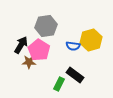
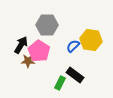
gray hexagon: moved 1 px right, 1 px up; rotated 10 degrees clockwise
yellow hexagon: rotated 25 degrees clockwise
blue semicircle: rotated 128 degrees clockwise
pink pentagon: moved 1 px down
brown star: moved 1 px left, 1 px up
green rectangle: moved 1 px right, 1 px up
